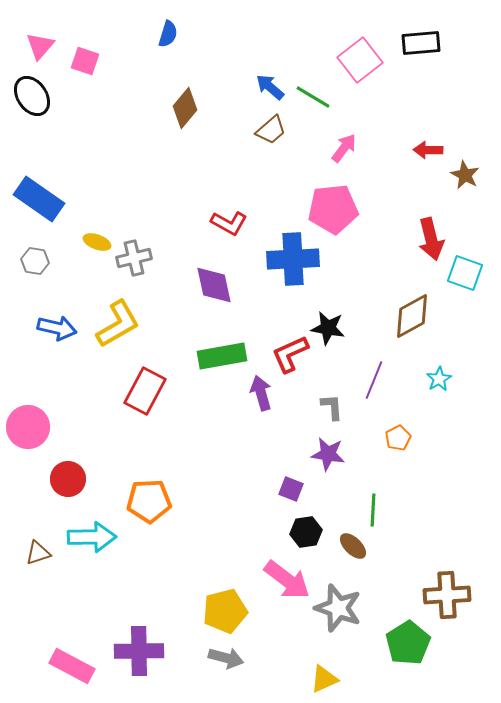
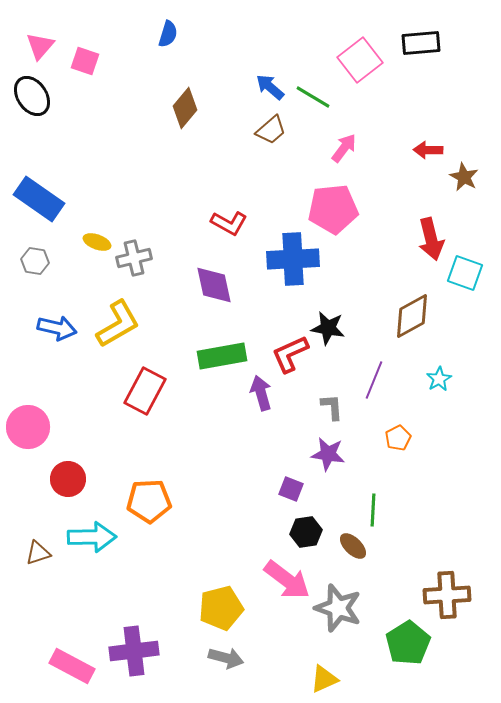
brown star at (465, 175): moved 1 px left, 2 px down
yellow pentagon at (225, 611): moved 4 px left, 3 px up
purple cross at (139, 651): moved 5 px left; rotated 6 degrees counterclockwise
